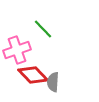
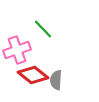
red diamond: rotated 8 degrees counterclockwise
gray semicircle: moved 3 px right, 2 px up
